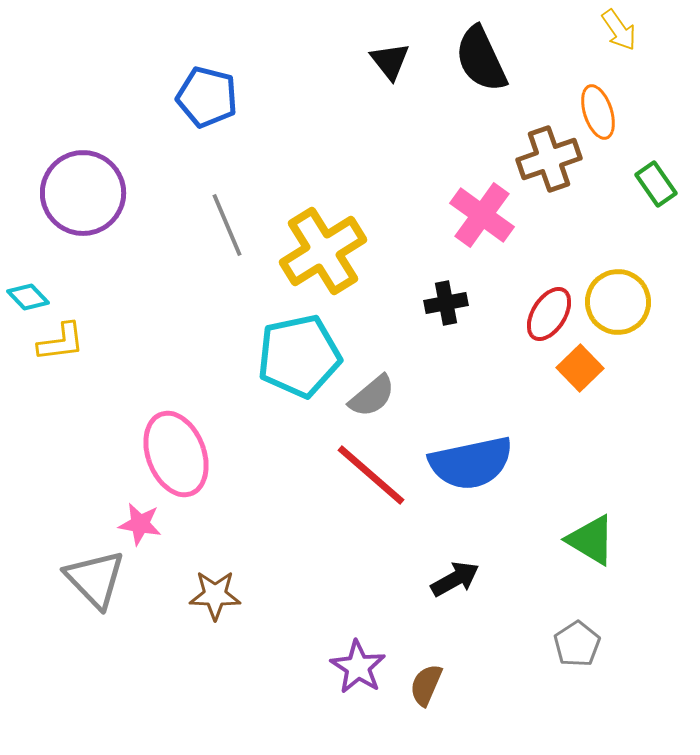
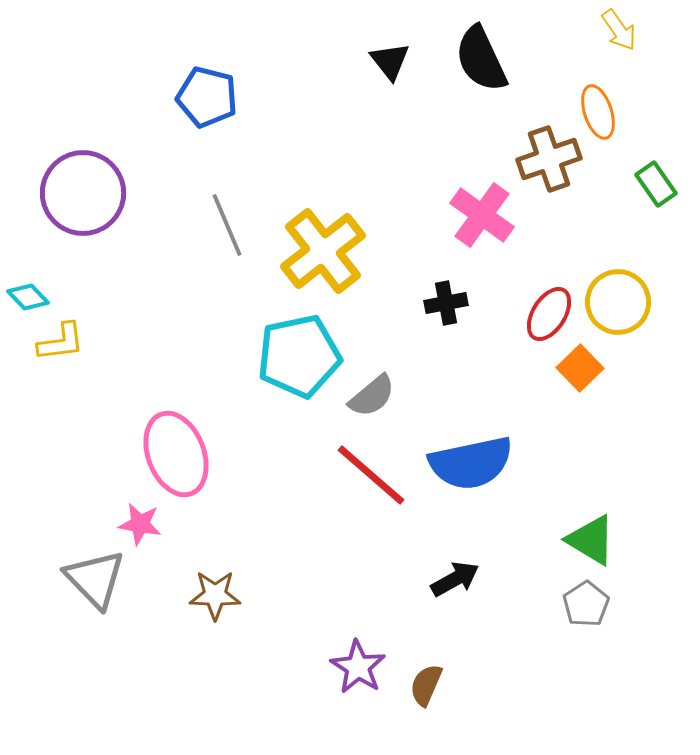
yellow cross: rotated 6 degrees counterclockwise
gray pentagon: moved 9 px right, 40 px up
